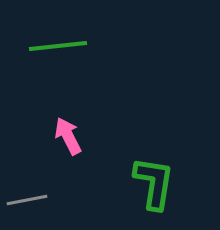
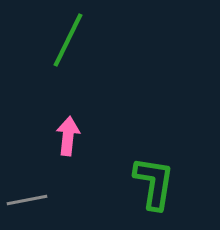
green line: moved 10 px right, 6 px up; rotated 58 degrees counterclockwise
pink arrow: rotated 33 degrees clockwise
